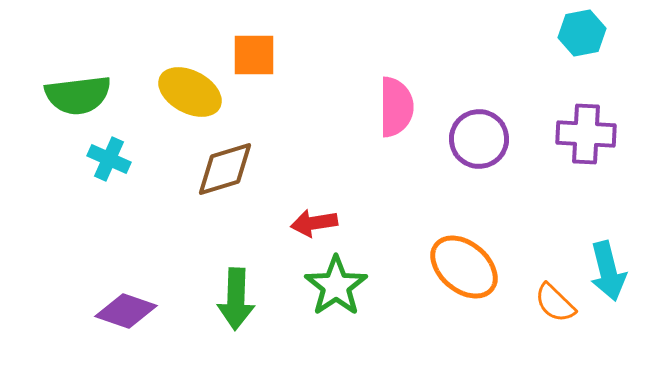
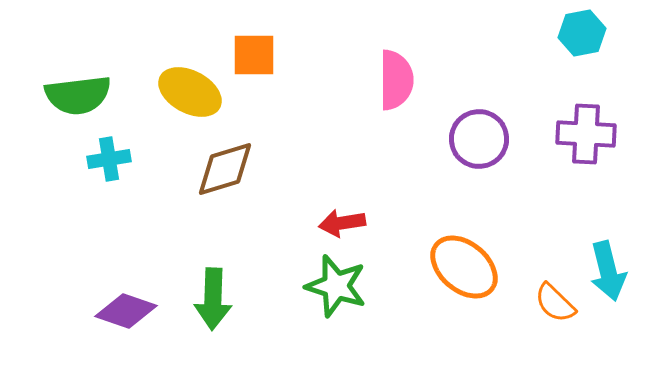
pink semicircle: moved 27 px up
cyan cross: rotated 33 degrees counterclockwise
red arrow: moved 28 px right
green star: rotated 20 degrees counterclockwise
green arrow: moved 23 px left
